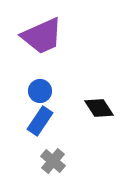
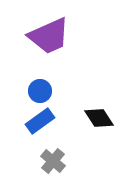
purple trapezoid: moved 7 px right
black diamond: moved 10 px down
blue rectangle: rotated 20 degrees clockwise
